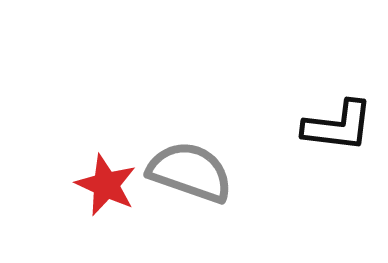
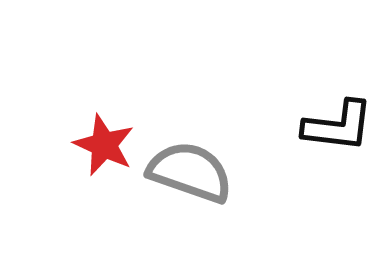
red star: moved 2 px left, 40 px up
